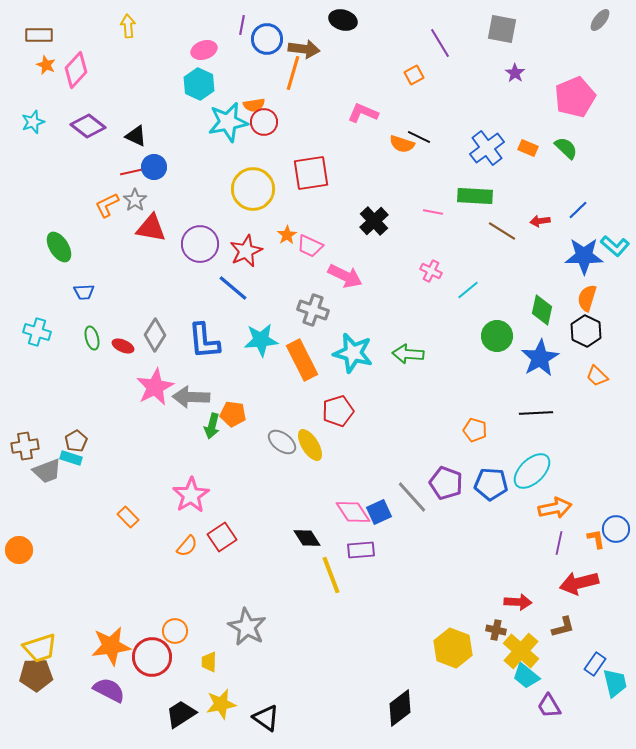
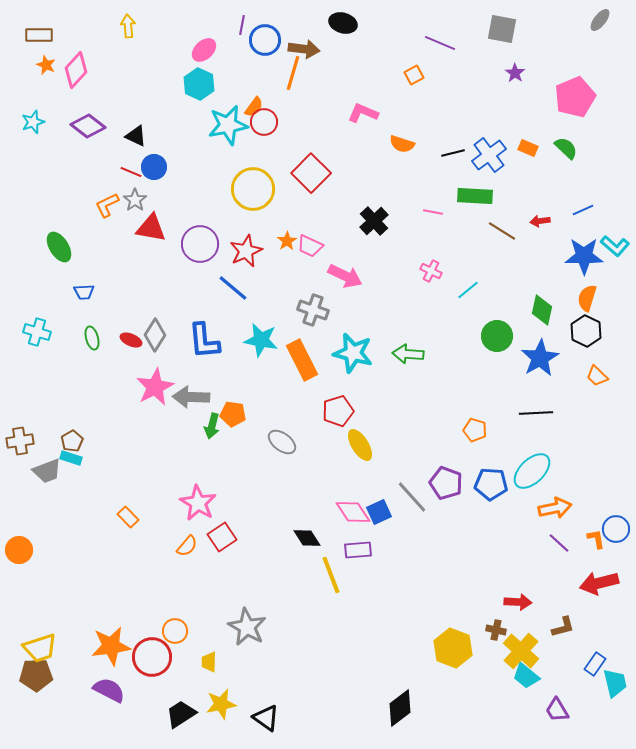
black ellipse at (343, 20): moved 3 px down
blue circle at (267, 39): moved 2 px left, 1 px down
purple line at (440, 43): rotated 36 degrees counterclockwise
pink ellipse at (204, 50): rotated 25 degrees counterclockwise
orange semicircle at (254, 105): moved 2 px down; rotated 45 degrees counterclockwise
cyan star at (228, 122): moved 3 px down
black line at (419, 137): moved 34 px right, 16 px down; rotated 40 degrees counterclockwise
blue cross at (487, 148): moved 2 px right, 7 px down
red line at (131, 172): rotated 35 degrees clockwise
red square at (311, 173): rotated 36 degrees counterclockwise
blue line at (578, 210): moved 5 px right; rotated 20 degrees clockwise
orange star at (287, 235): moved 6 px down
cyan star at (261, 340): rotated 16 degrees clockwise
red ellipse at (123, 346): moved 8 px right, 6 px up
brown pentagon at (76, 441): moved 4 px left
yellow ellipse at (310, 445): moved 50 px right
brown cross at (25, 446): moved 5 px left, 5 px up
pink star at (191, 495): moved 7 px right, 8 px down; rotated 9 degrees counterclockwise
purple line at (559, 543): rotated 60 degrees counterclockwise
purple rectangle at (361, 550): moved 3 px left
red arrow at (579, 583): moved 20 px right
purple trapezoid at (549, 706): moved 8 px right, 4 px down
